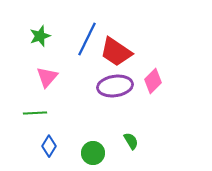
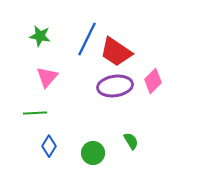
green star: rotated 30 degrees clockwise
